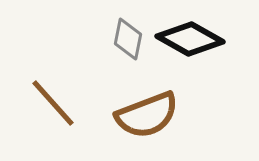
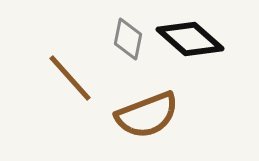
black diamond: rotated 12 degrees clockwise
brown line: moved 17 px right, 25 px up
